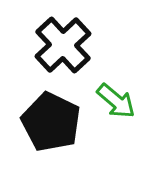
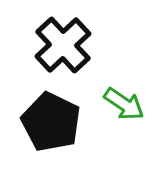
green arrow: moved 8 px right, 3 px down; rotated 6 degrees counterclockwise
